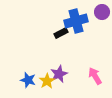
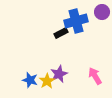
blue star: moved 2 px right
